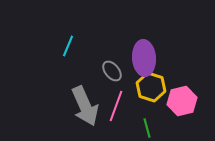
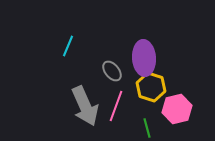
pink hexagon: moved 5 px left, 8 px down
